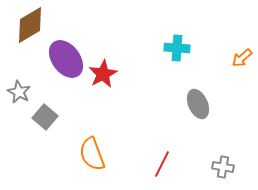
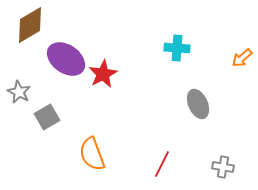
purple ellipse: rotated 18 degrees counterclockwise
gray square: moved 2 px right; rotated 20 degrees clockwise
